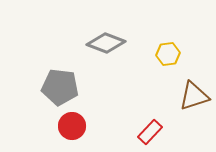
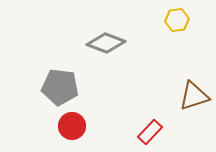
yellow hexagon: moved 9 px right, 34 px up
